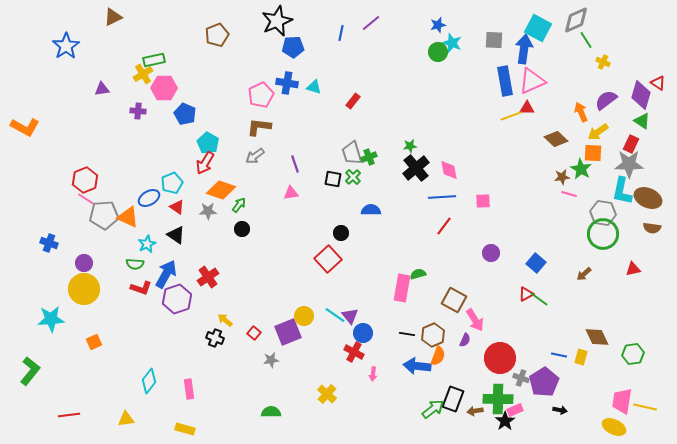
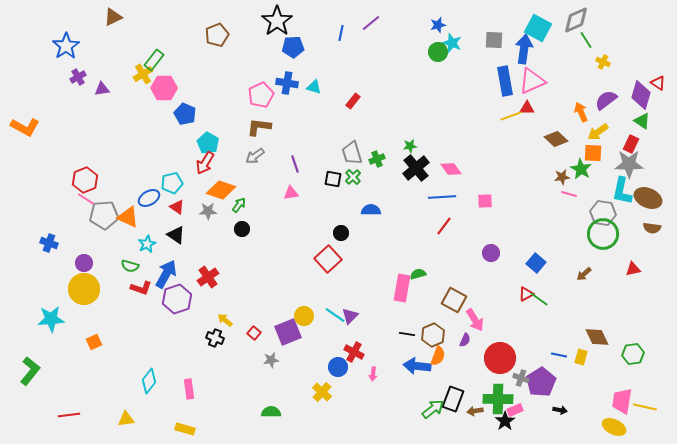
black star at (277, 21): rotated 12 degrees counterclockwise
green rectangle at (154, 60): rotated 40 degrees counterclockwise
purple cross at (138, 111): moved 60 px left, 34 px up; rotated 35 degrees counterclockwise
green cross at (369, 157): moved 8 px right, 2 px down
pink diamond at (449, 170): moved 2 px right, 1 px up; rotated 25 degrees counterclockwise
cyan pentagon at (172, 183): rotated 10 degrees clockwise
pink square at (483, 201): moved 2 px right
green semicircle at (135, 264): moved 5 px left, 2 px down; rotated 12 degrees clockwise
purple triangle at (350, 316): rotated 24 degrees clockwise
blue circle at (363, 333): moved 25 px left, 34 px down
purple pentagon at (544, 382): moved 3 px left
yellow cross at (327, 394): moved 5 px left, 2 px up
